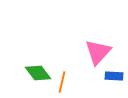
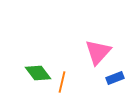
blue rectangle: moved 1 px right, 2 px down; rotated 24 degrees counterclockwise
